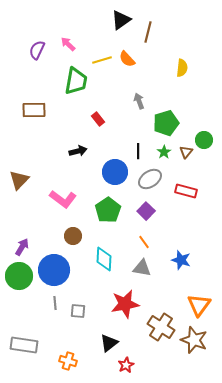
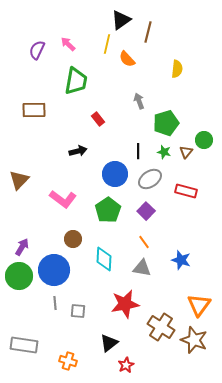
yellow line at (102, 60): moved 5 px right, 16 px up; rotated 60 degrees counterclockwise
yellow semicircle at (182, 68): moved 5 px left, 1 px down
green star at (164, 152): rotated 24 degrees counterclockwise
blue circle at (115, 172): moved 2 px down
brown circle at (73, 236): moved 3 px down
